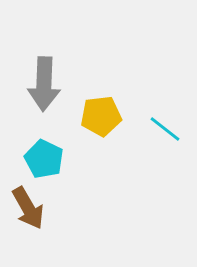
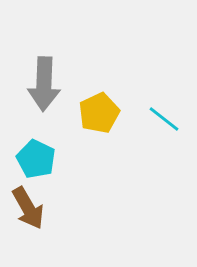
yellow pentagon: moved 2 px left, 3 px up; rotated 18 degrees counterclockwise
cyan line: moved 1 px left, 10 px up
cyan pentagon: moved 8 px left
